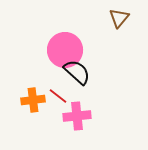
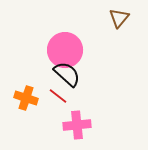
black semicircle: moved 10 px left, 2 px down
orange cross: moved 7 px left, 2 px up; rotated 25 degrees clockwise
pink cross: moved 9 px down
